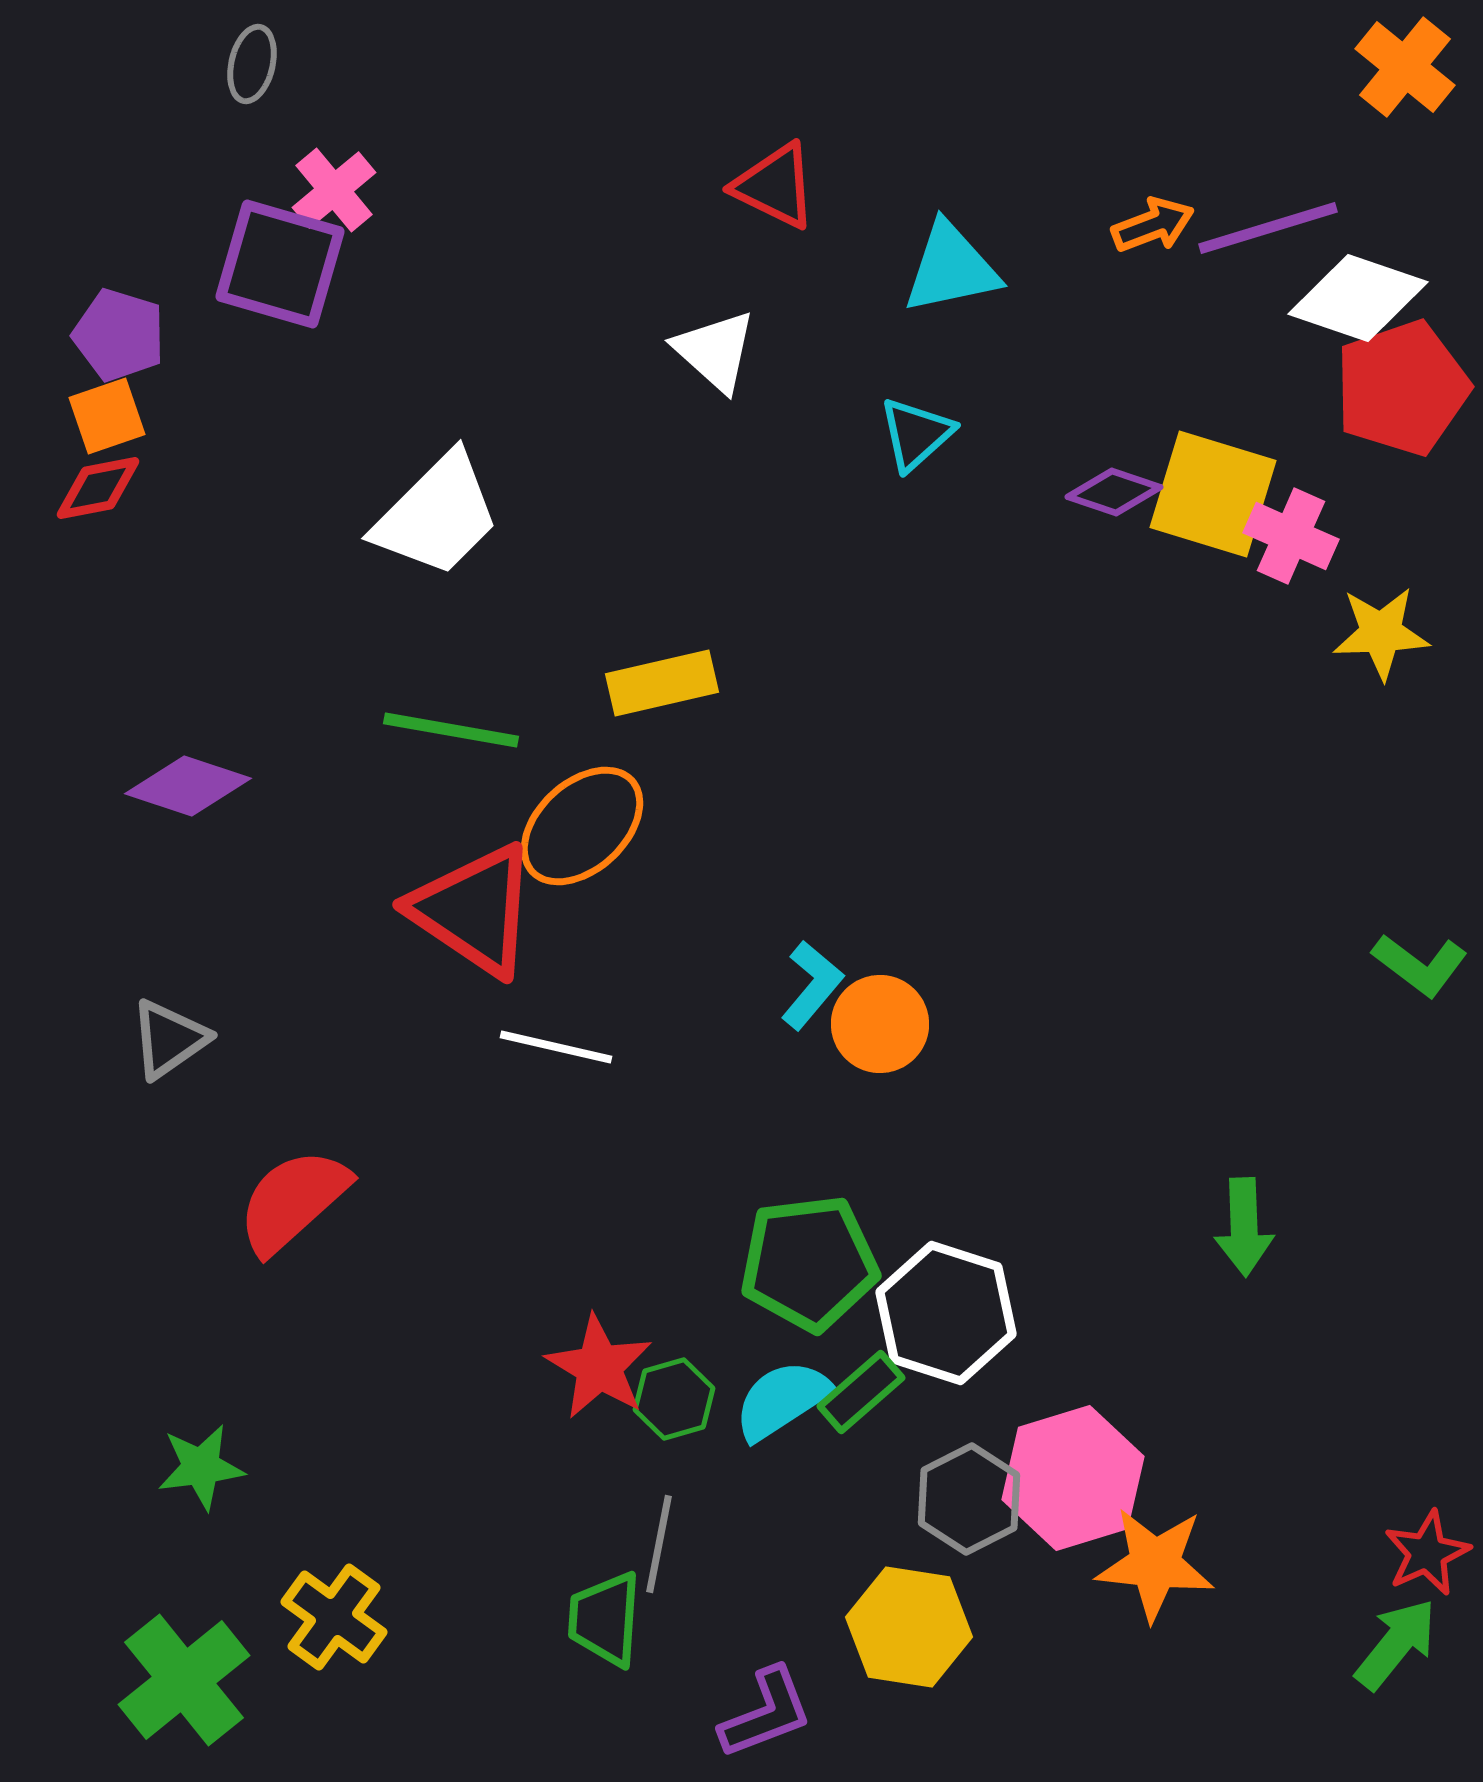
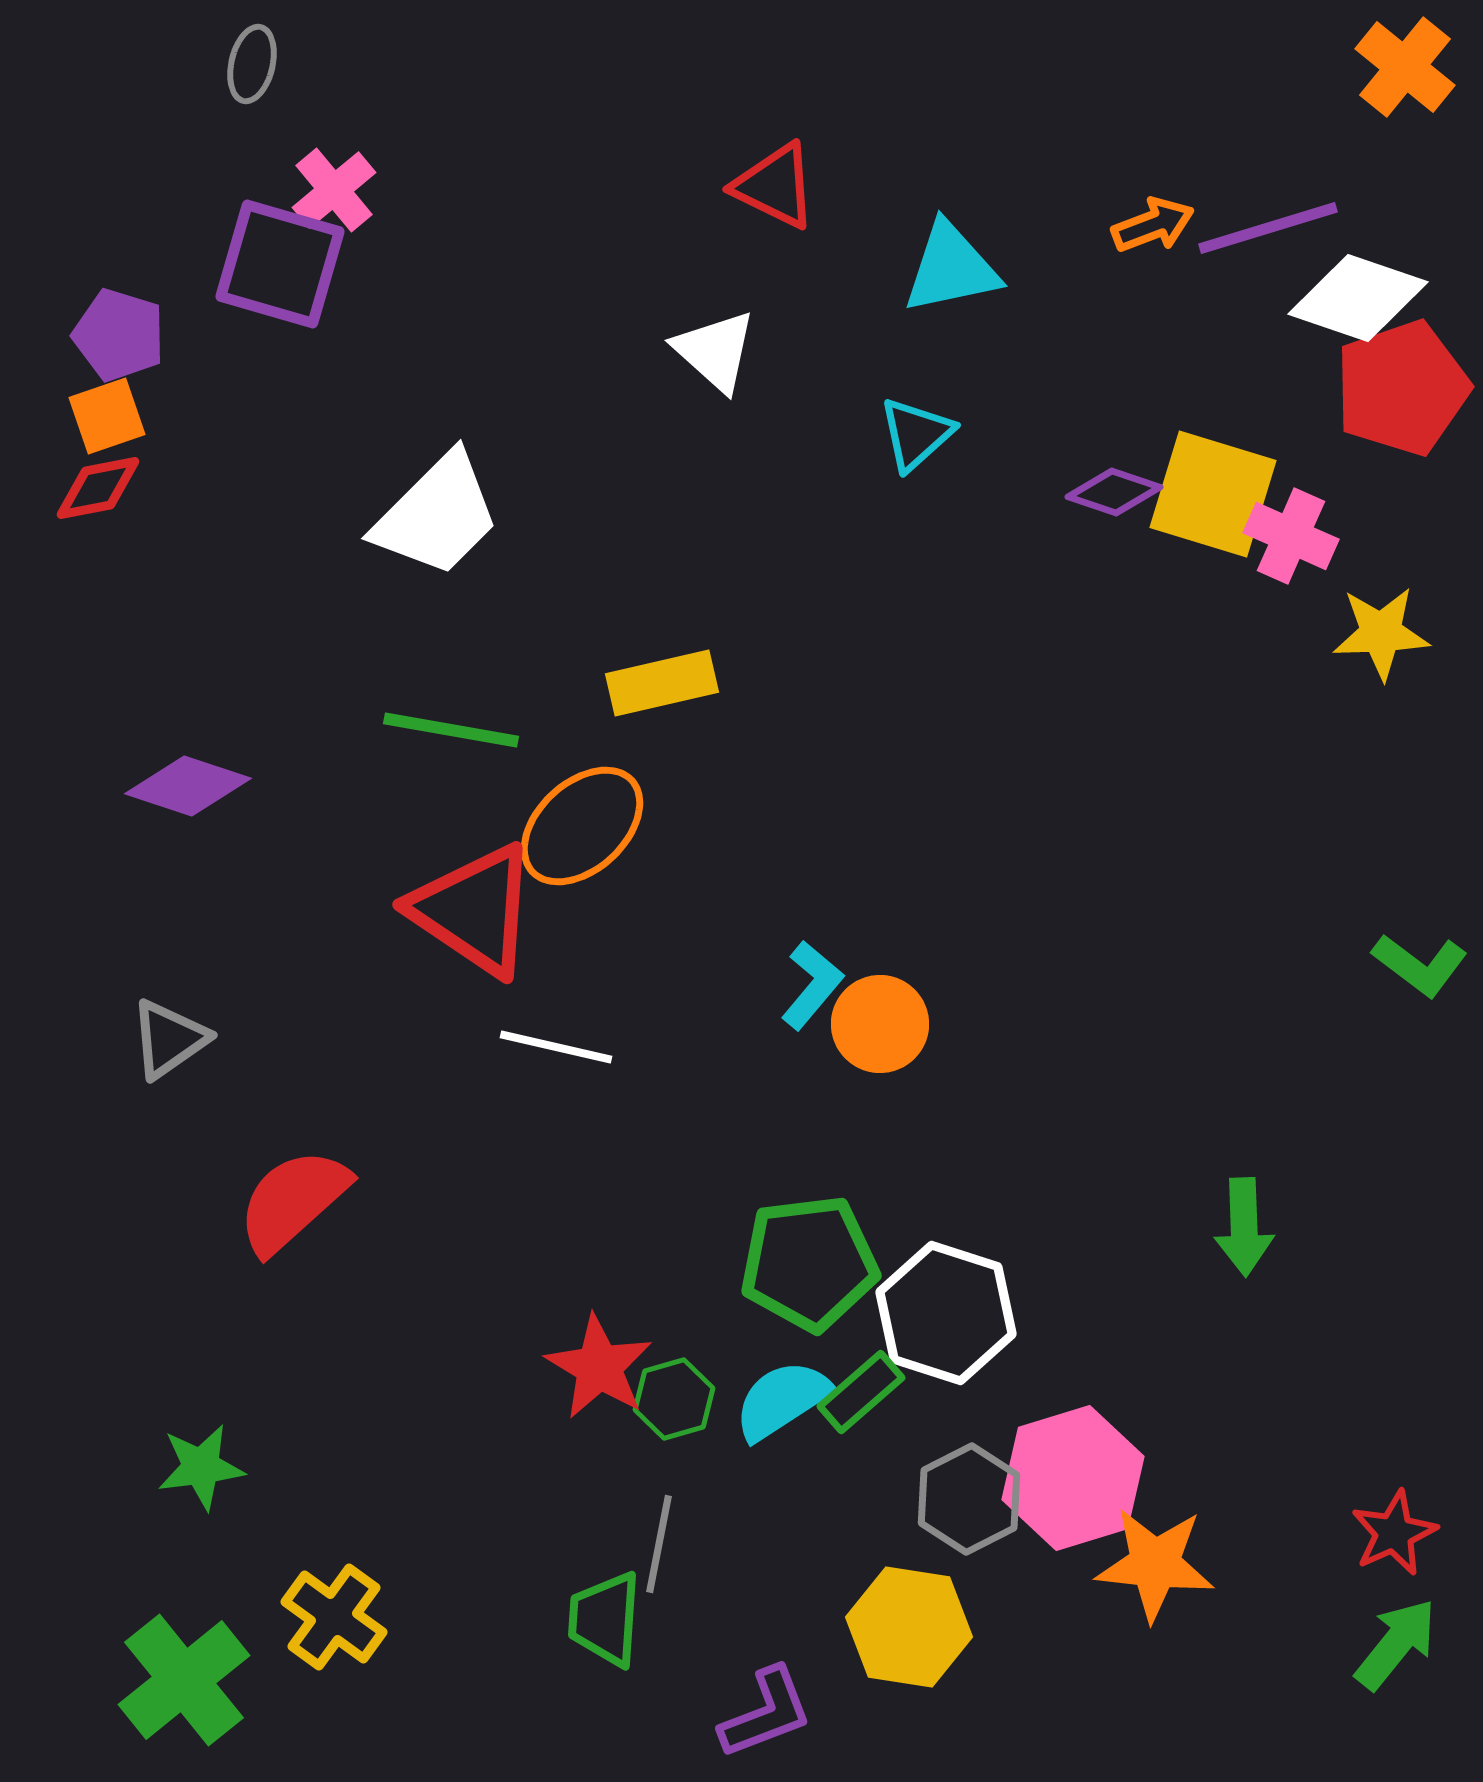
red star at (1427, 1553): moved 33 px left, 20 px up
